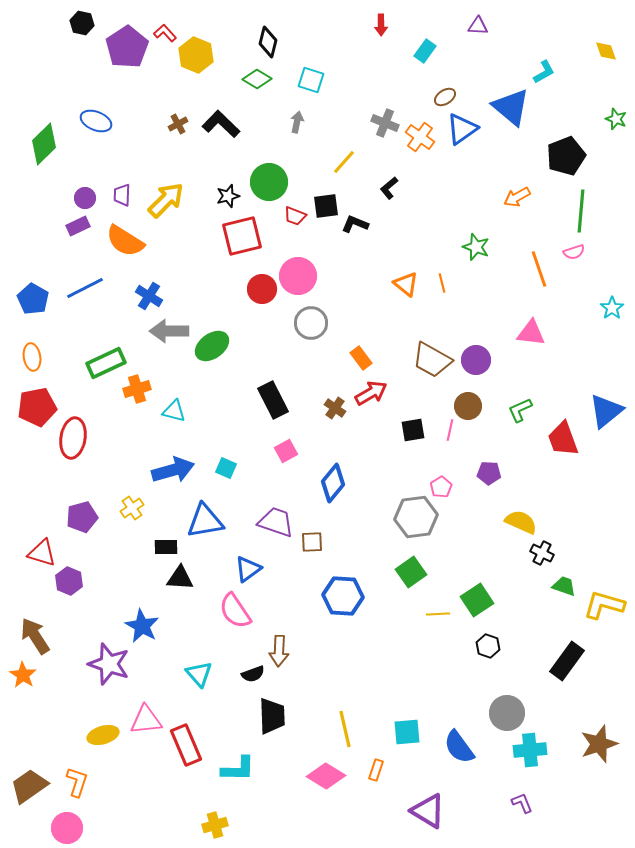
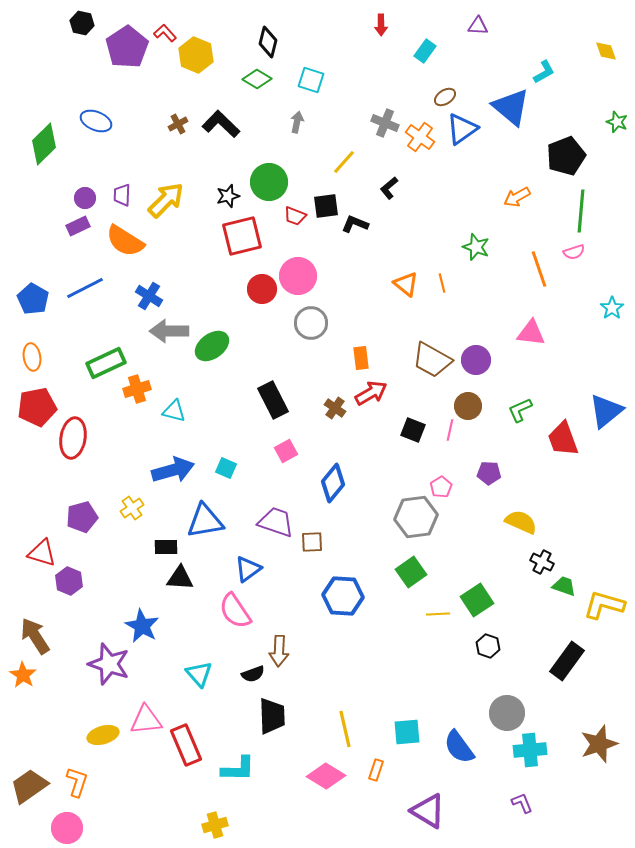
green star at (616, 119): moved 1 px right, 3 px down
orange rectangle at (361, 358): rotated 30 degrees clockwise
black square at (413, 430): rotated 30 degrees clockwise
black cross at (542, 553): moved 9 px down
